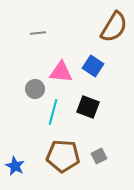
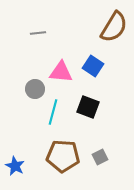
gray square: moved 1 px right, 1 px down
